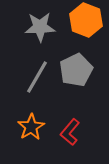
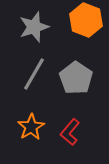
gray star: moved 6 px left; rotated 16 degrees counterclockwise
gray pentagon: moved 8 px down; rotated 12 degrees counterclockwise
gray line: moved 3 px left, 3 px up
